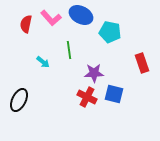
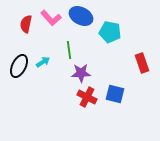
blue ellipse: moved 1 px down
cyan arrow: rotated 72 degrees counterclockwise
purple star: moved 13 px left
blue square: moved 1 px right
black ellipse: moved 34 px up
